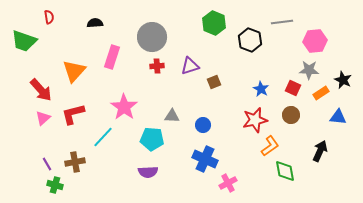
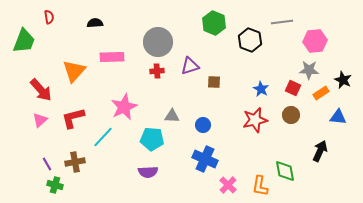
gray circle: moved 6 px right, 5 px down
green trapezoid: rotated 88 degrees counterclockwise
pink rectangle: rotated 70 degrees clockwise
red cross: moved 5 px down
brown square: rotated 24 degrees clockwise
pink star: rotated 12 degrees clockwise
red L-shape: moved 4 px down
pink triangle: moved 3 px left, 2 px down
orange L-shape: moved 10 px left, 40 px down; rotated 135 degrees clockwise
pink cross: moved 2 px down; rotated 18 degrees counterclockwise
